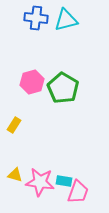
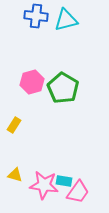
blue cross: moved 2 px up
pink star: moved 4 px right, 3 px down
pink trapezoid: rotated 15 degrees clockwise
